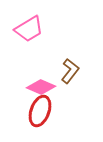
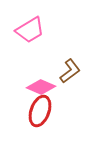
pink trapezoid: moved 1 px right, 1 px down
brown L-shape: rotated 15 degrees clockwise
